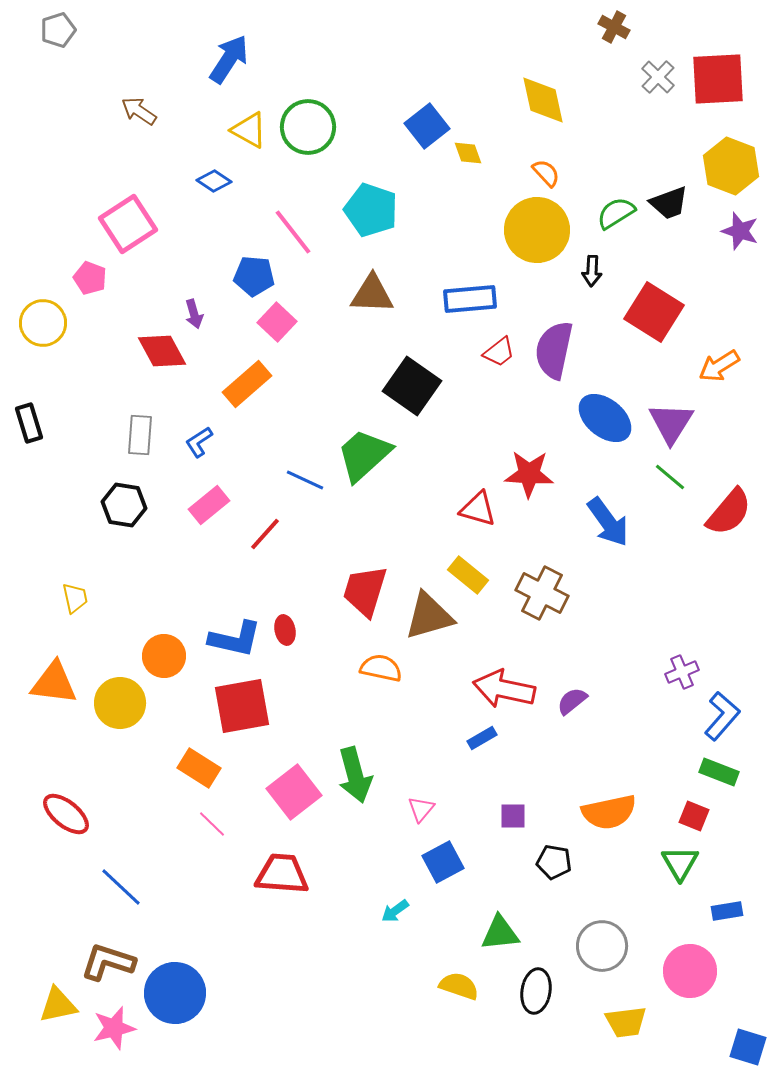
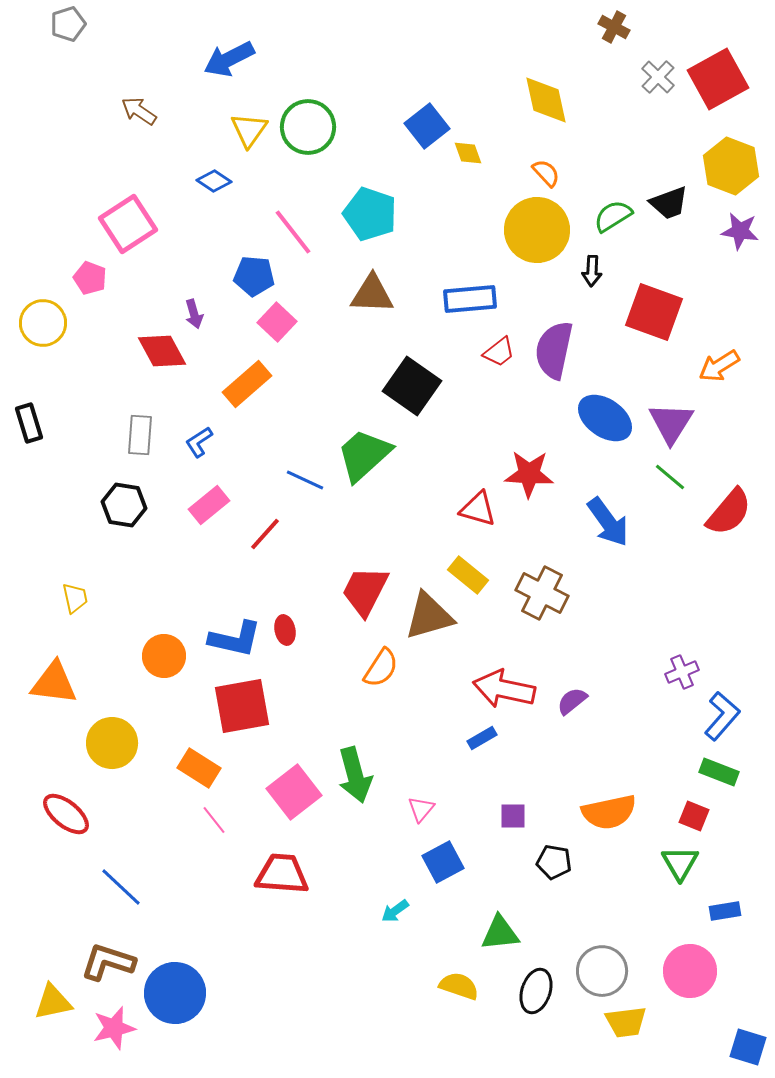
gray pentagon at (58, 30): moved 10 px right, 6 px up
blue arrow at (229, 59): rotated 150 degrees counterclockwise
red square at (718, 79): rotated 26 degrees counterclockwise
yellow diamond at (543, 100): moved 3 px right
yellow triangle at (249, 130): rotated 36 degrees clockwise
cyan pentagon at (371, 210): moved 1 px left, 4 px down
green semicircle at (616, 213): moved 3 px left, 3 px down
purple star at (740, 231): rotated 9 degrees counterclockwise
red square at (654, 312): rotated 12 degrees counterclockwise
blue ellipse at (605, 418): rotated 4 degrees counterclockwise
red trapezoid at (365, 591): rotated 10 degrees clockwise
orange semicircle at (381, 668): rotated 111 degrees clockwise
yellow circle at (120, 703): moved 8 px left, 40 px down
pink line at (212, 824): moved 2 px right, 4 px up; rotated 8 degrees clockwise
blue rectangle at (727, 911): moved 2 px left
gray circle at (602, 946): moved 25 px down
black ellipse at (536, 991): rotated 9 degrees clockwise
yellow triangle at (58, 1005): moved 5 px left, 3 px up
